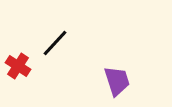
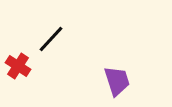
black line: moved 4 px left, 4 px up
